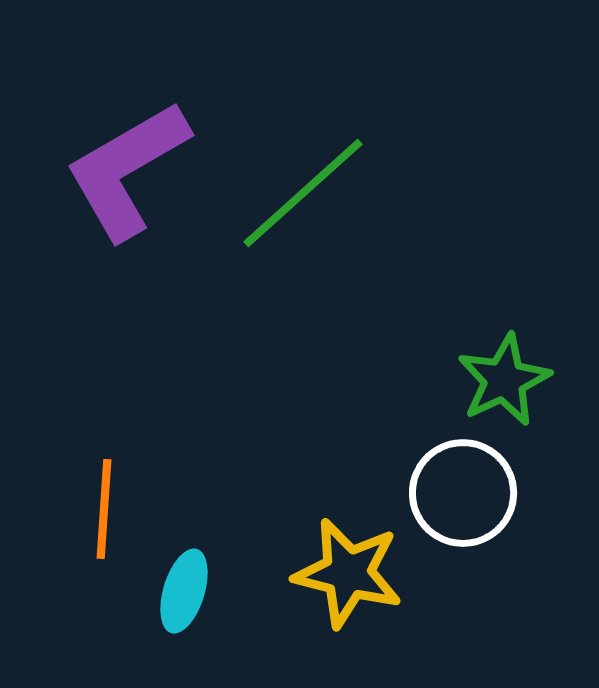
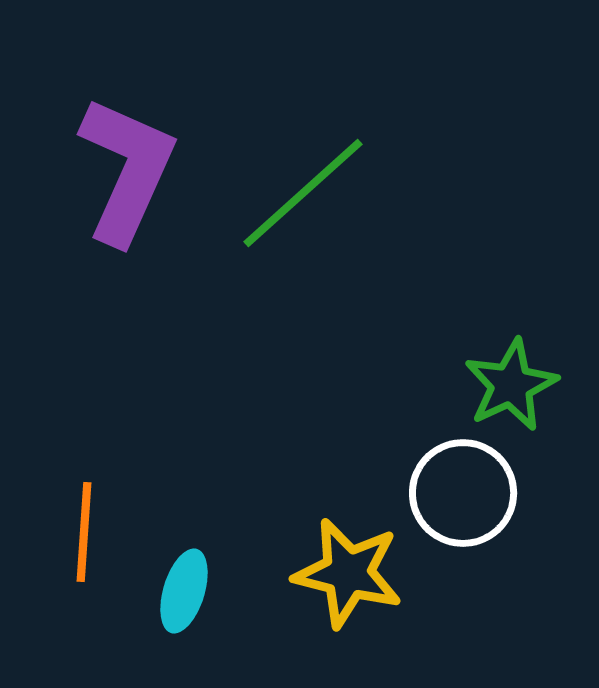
purple L-shape: rotated 144 degrees clockwise
green star: moved 7 px right, 5 px down
orange line: moved 20 px left, 23 px down
